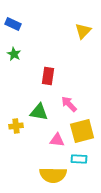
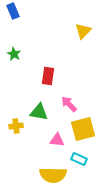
blue rectangle: moved 13 px up; rotated 42 degrees clockwise
yellow square: moved 1 px right, 2 px up
cyan rectangle: rotated 21 degrees clockwise
